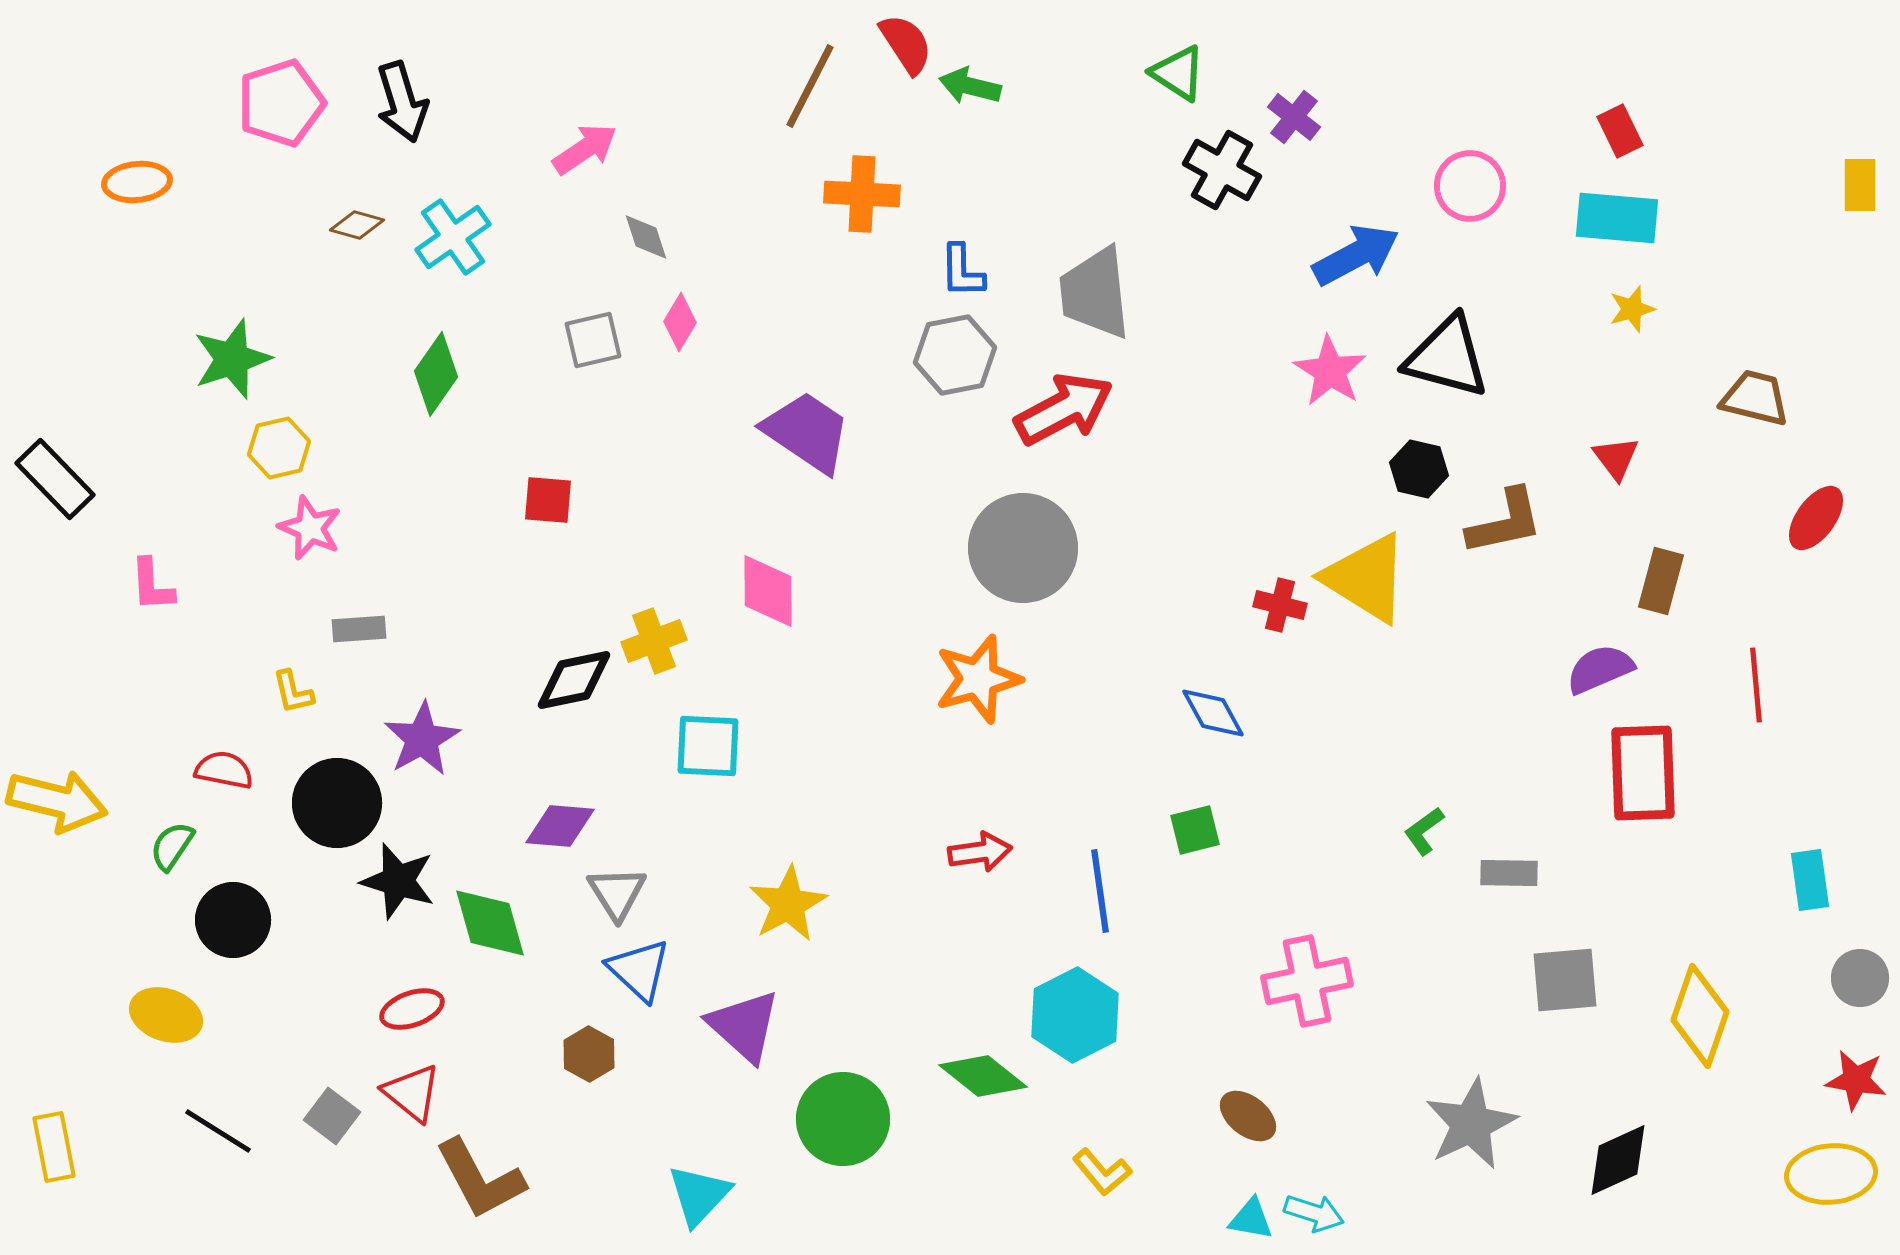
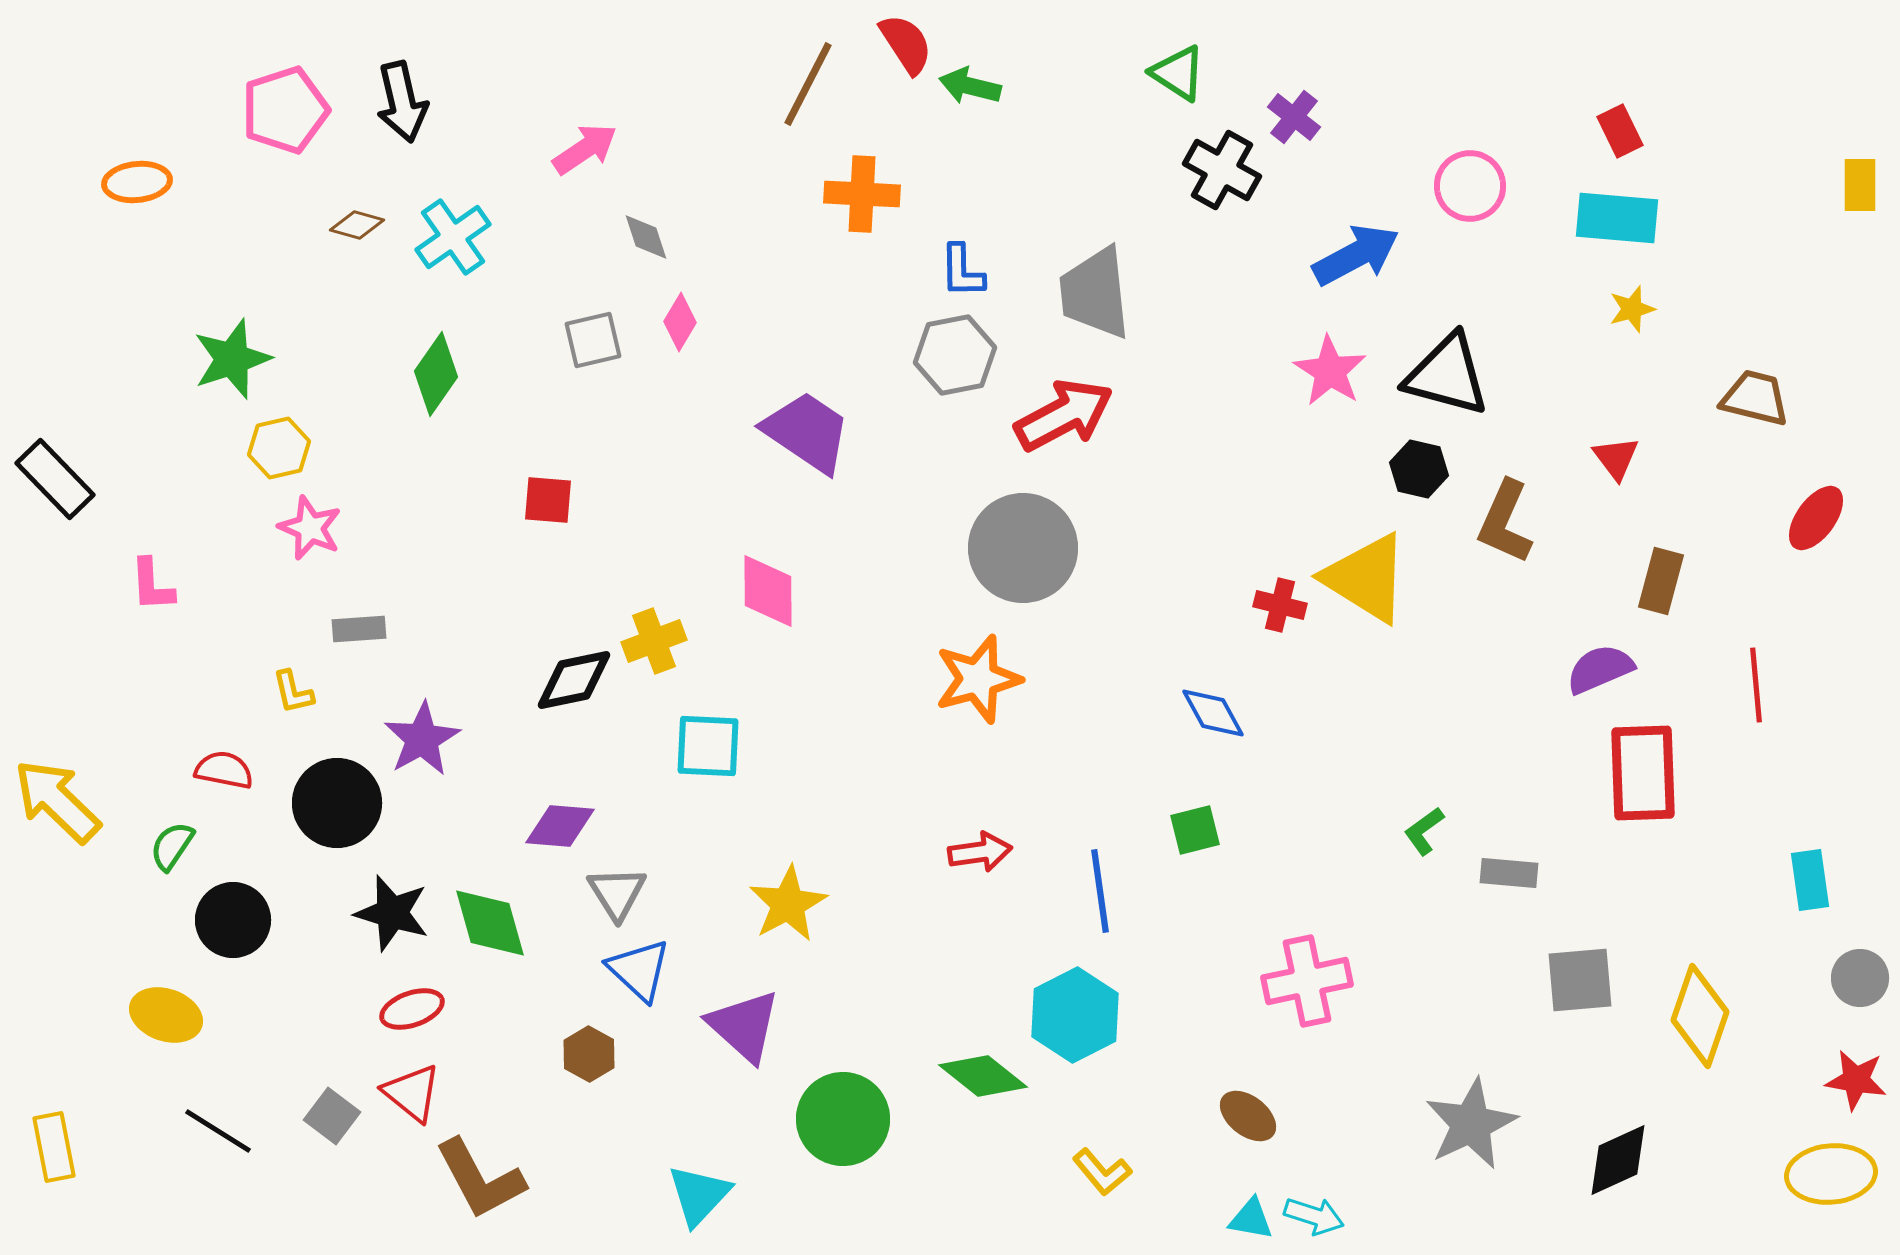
brown line at (810, 86): moved 2 px left, 2 px up
black arrow at (402, 102): rotated 4 degrees clockwise
pink pentagon at (281, 103): moved 4 px right, 7 px down
black triangle at (1447, 357): moved 18 px down
red arrow at (1064, 409): moved 6 px down
brown L-shape at (1505, 522): rotated 126 degrees clockwise
yellow arrow at (57, 801): rotated 150 degrees counterclockwise
gray rectangle at (1509, 873): rotated 4 degrees clockwise
black star at (398, 881): moved 6 px left, 32 px down
gray square at (1565, 980): moved 15 px right
cyan arrow at (1314, 1213): moved 3 px down
